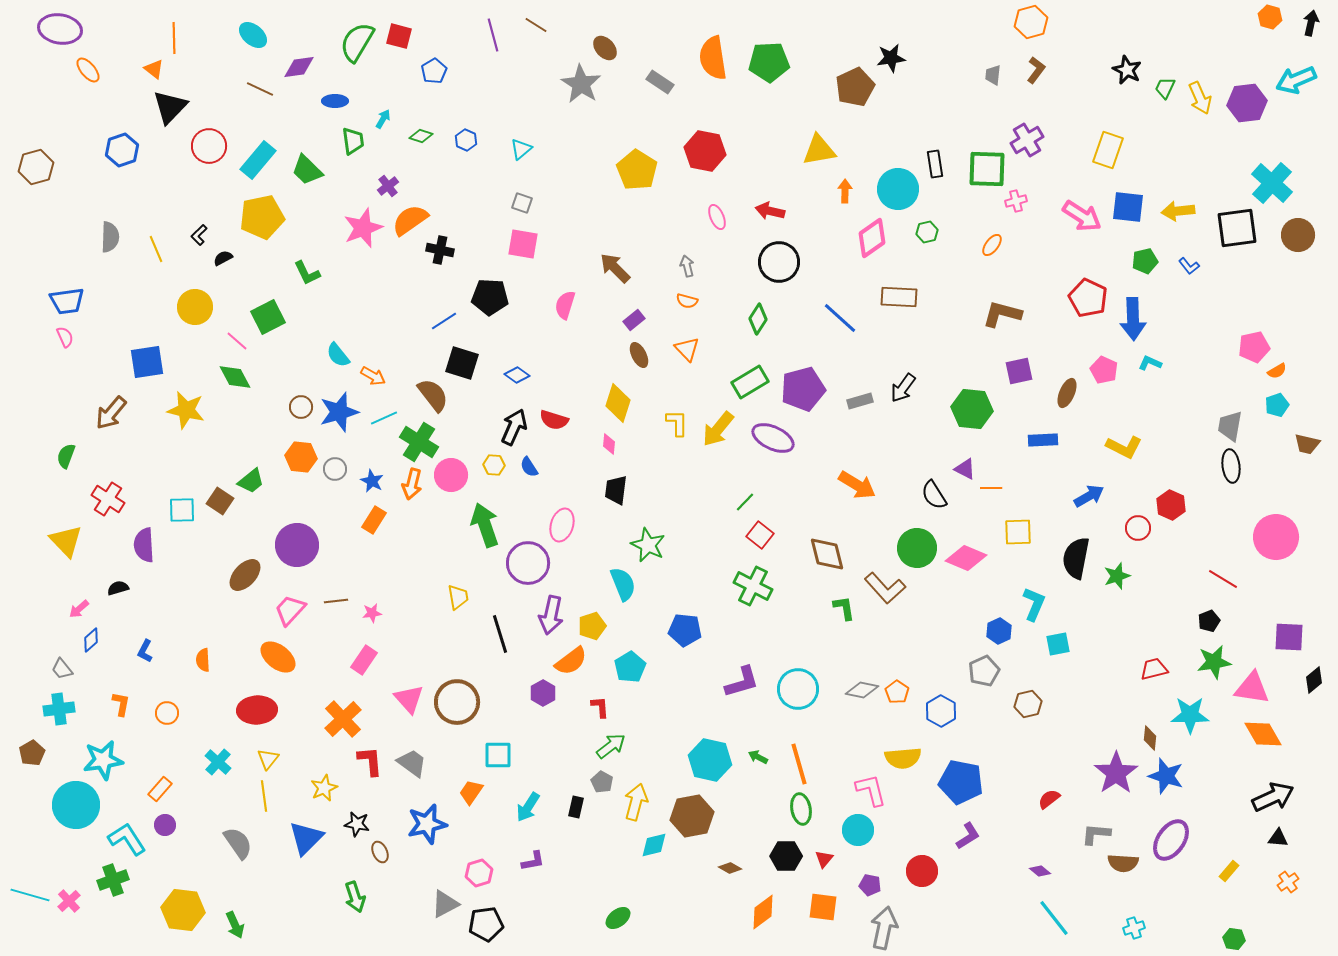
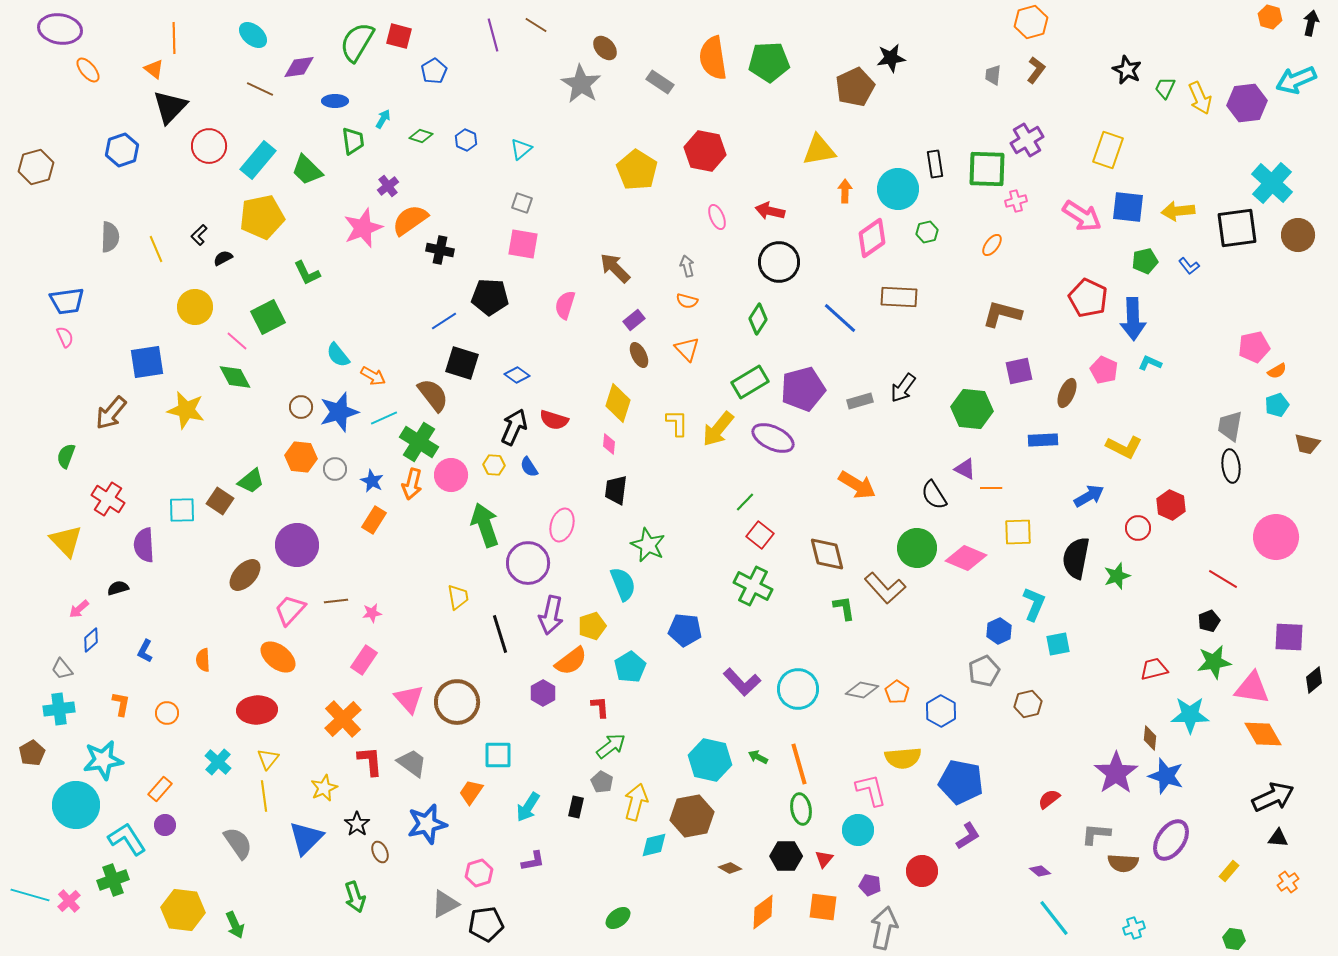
purple L-shape at (742, 682): rotated 63 degrees clockwise
black star at (357, 824): rotated 25 degrees clockwise
